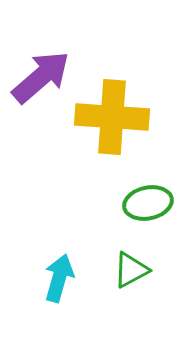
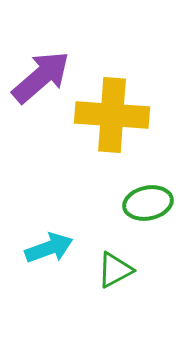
yellow cross: moved 2 px up
green triangle: moved 16 px left
cyan arrow: moved 10 px left, 30 px up; rotated 54 degrees clockwise
